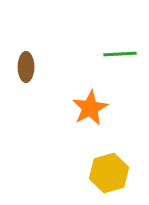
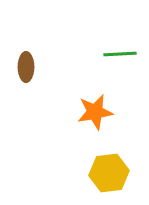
orange star: moved 5 px right, 4 px down; rotated 18 degrees clockwise
yellow hexagon: rotated 9 degrees clockwise
